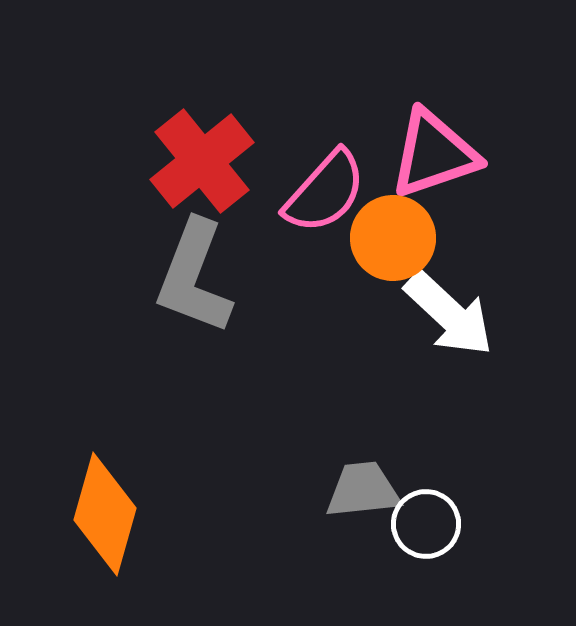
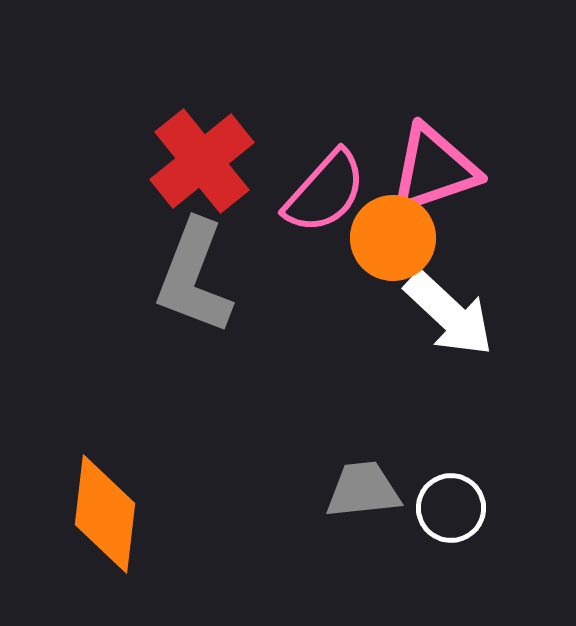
pink triangle: moved 15 px down
orange diamond: rotated 9 degrees counterclockwise
white circle: moved 25 px right, 16 px up
